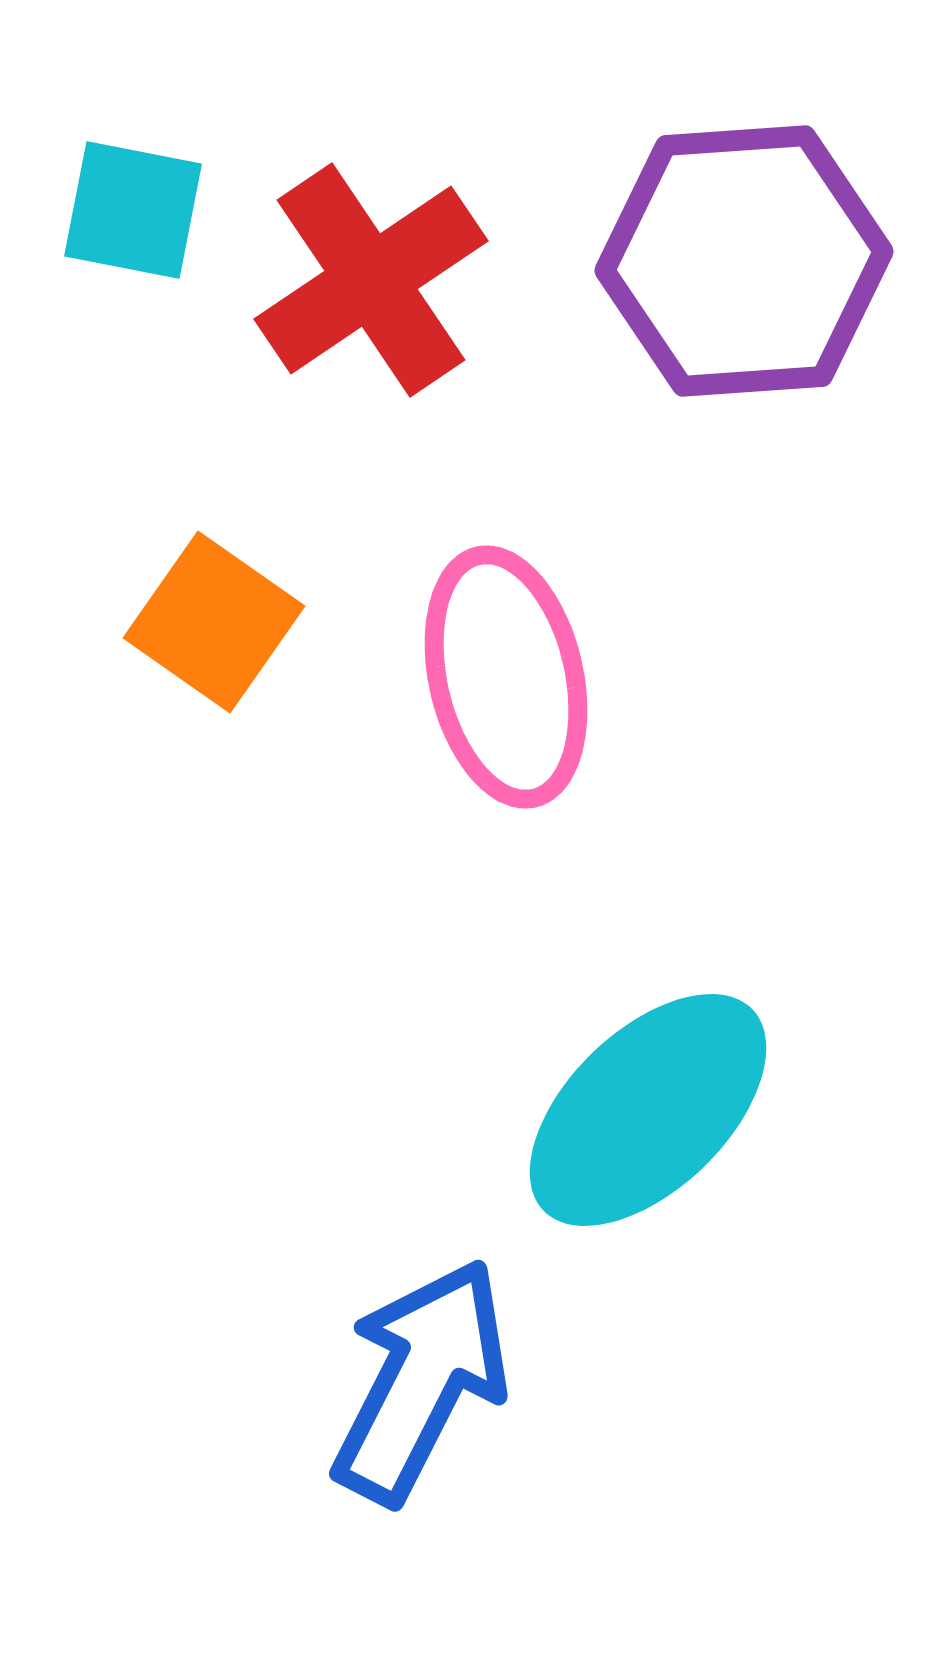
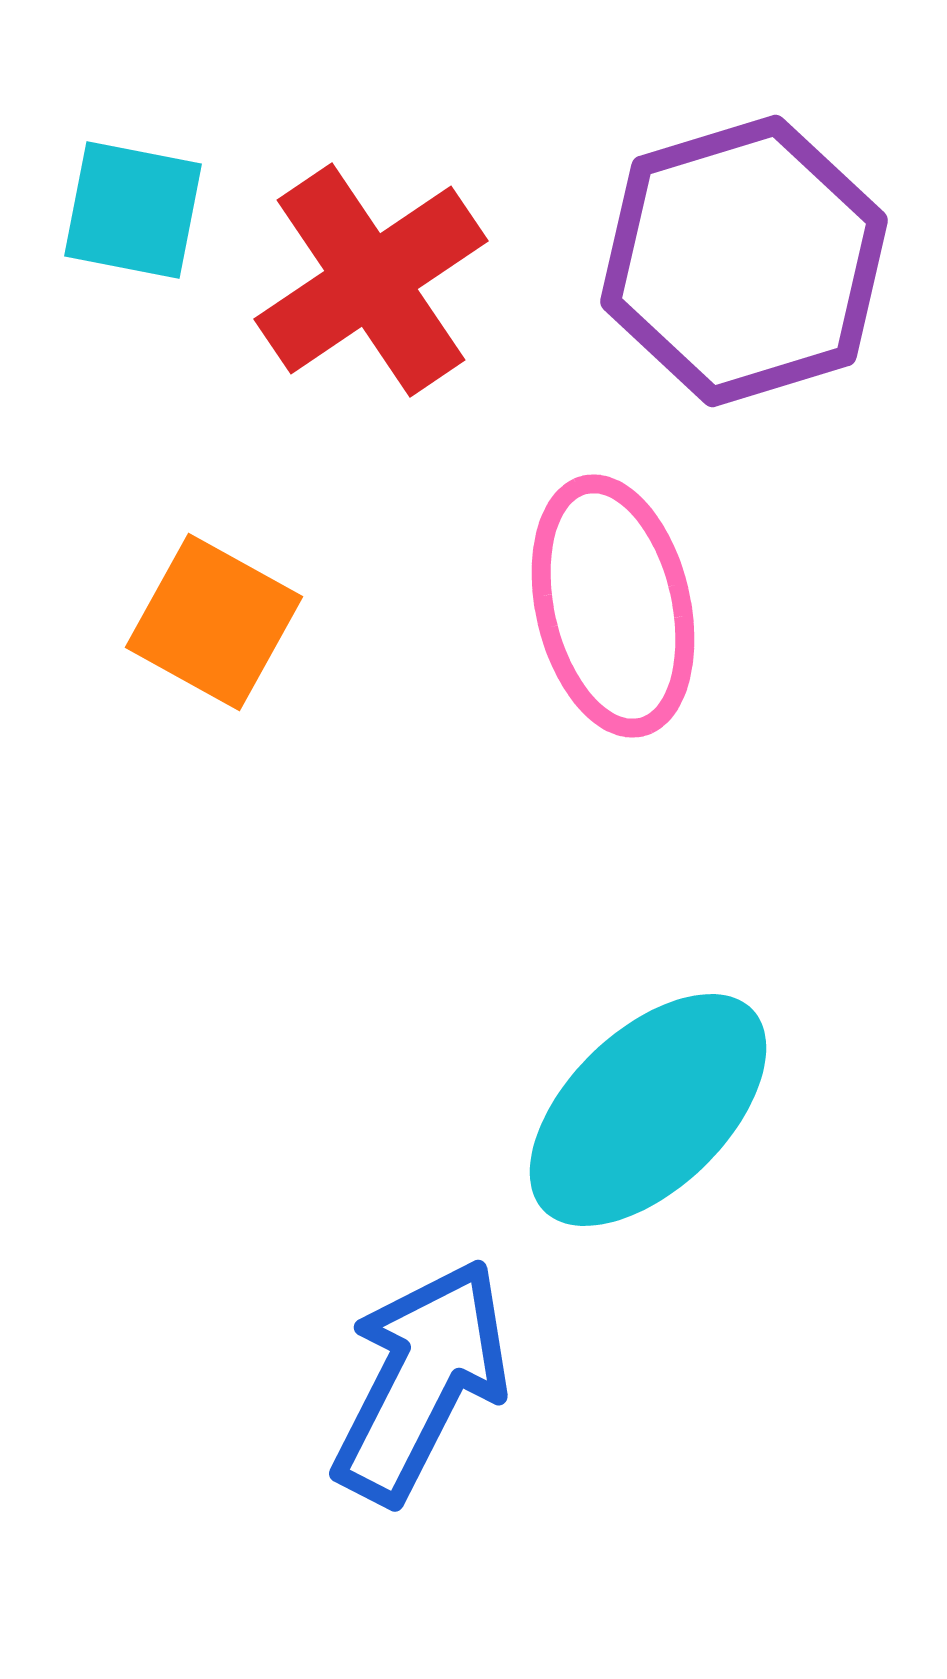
purple hexagon: rotated 13 degrees counterclockwise
orange square: rotated 6 degrees counterclockwise
pink ellipse: moved 107 px right, 71 px up
